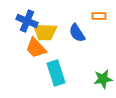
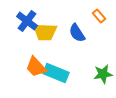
orange rectangle: rotated 48 degrees clockwise
blue cross: rotated 15 degrees clockwise
orange trapezoid: moved 19 px down
cyan rectangle: rotated 50 degrees counterclockwise
green star: moved 5 px up
